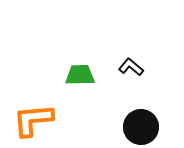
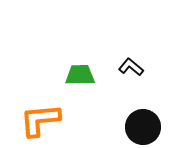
orange L-shape: moved 7 px right
black circle: moved 2 px right
